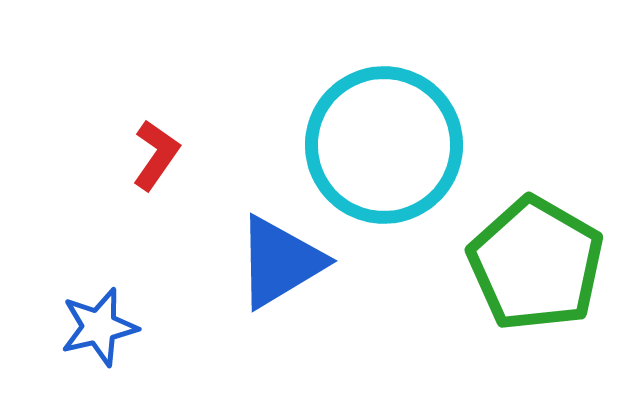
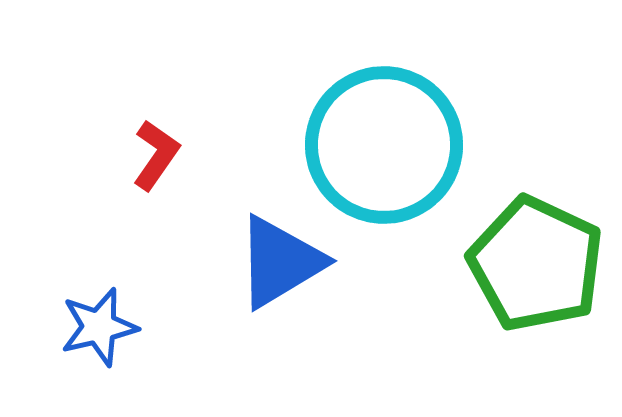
green pentagon: rotated 5 degrees counterclockwise
